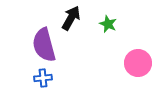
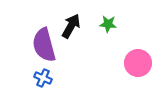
black arrow: moved 8 px down
green star: rotated 18 degrees counterclockwise
blue cross: rotated 30 degrees clockwise
